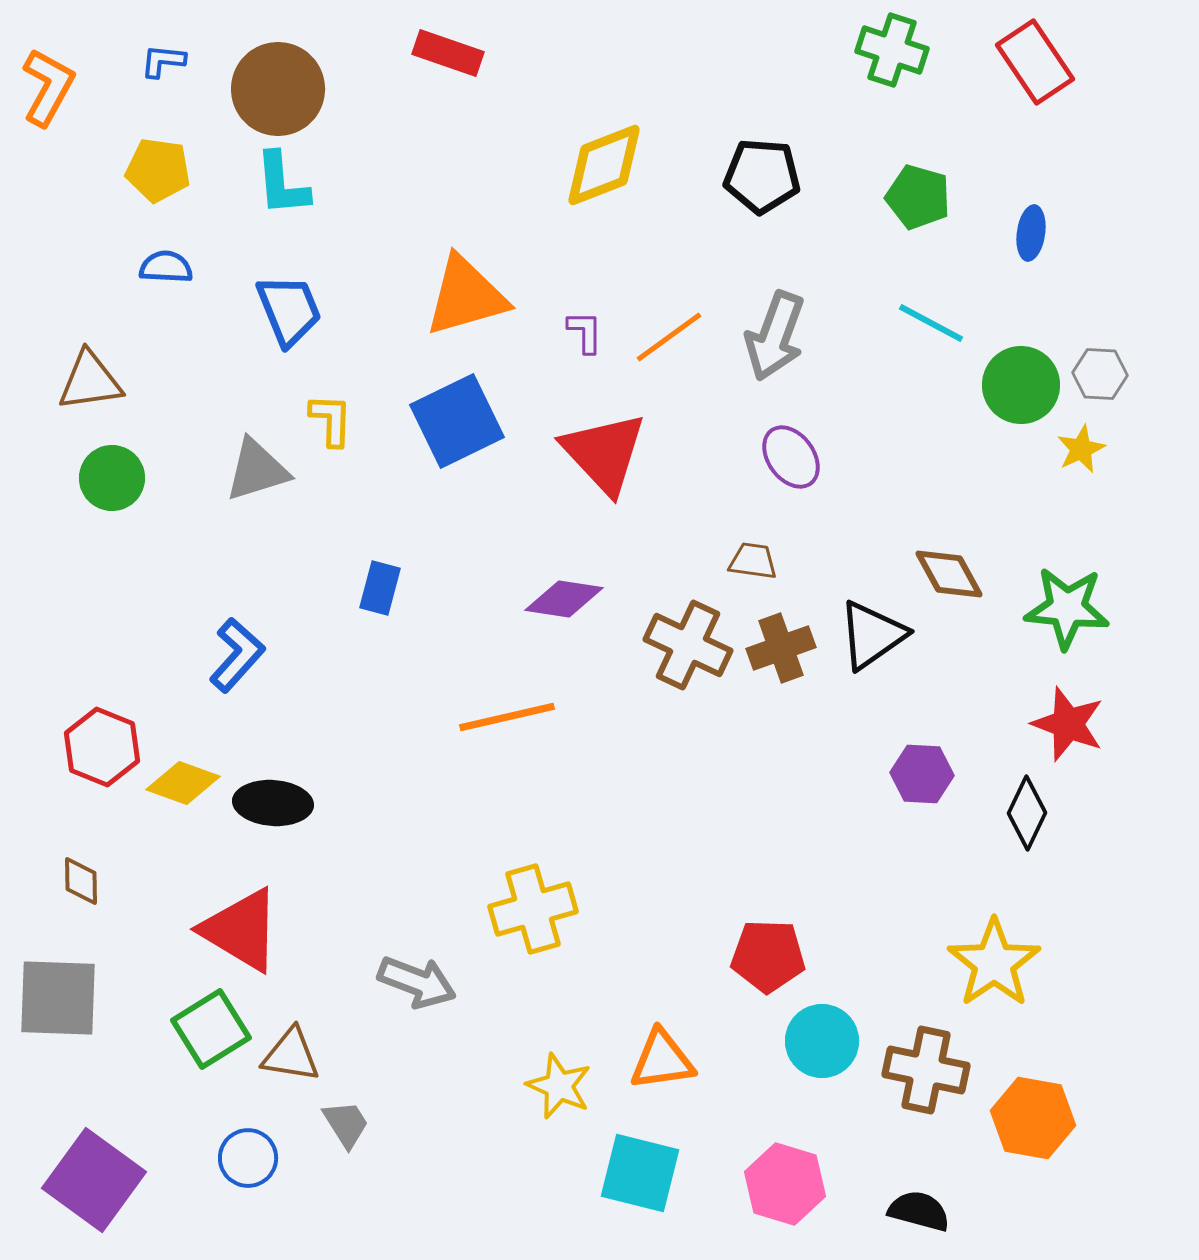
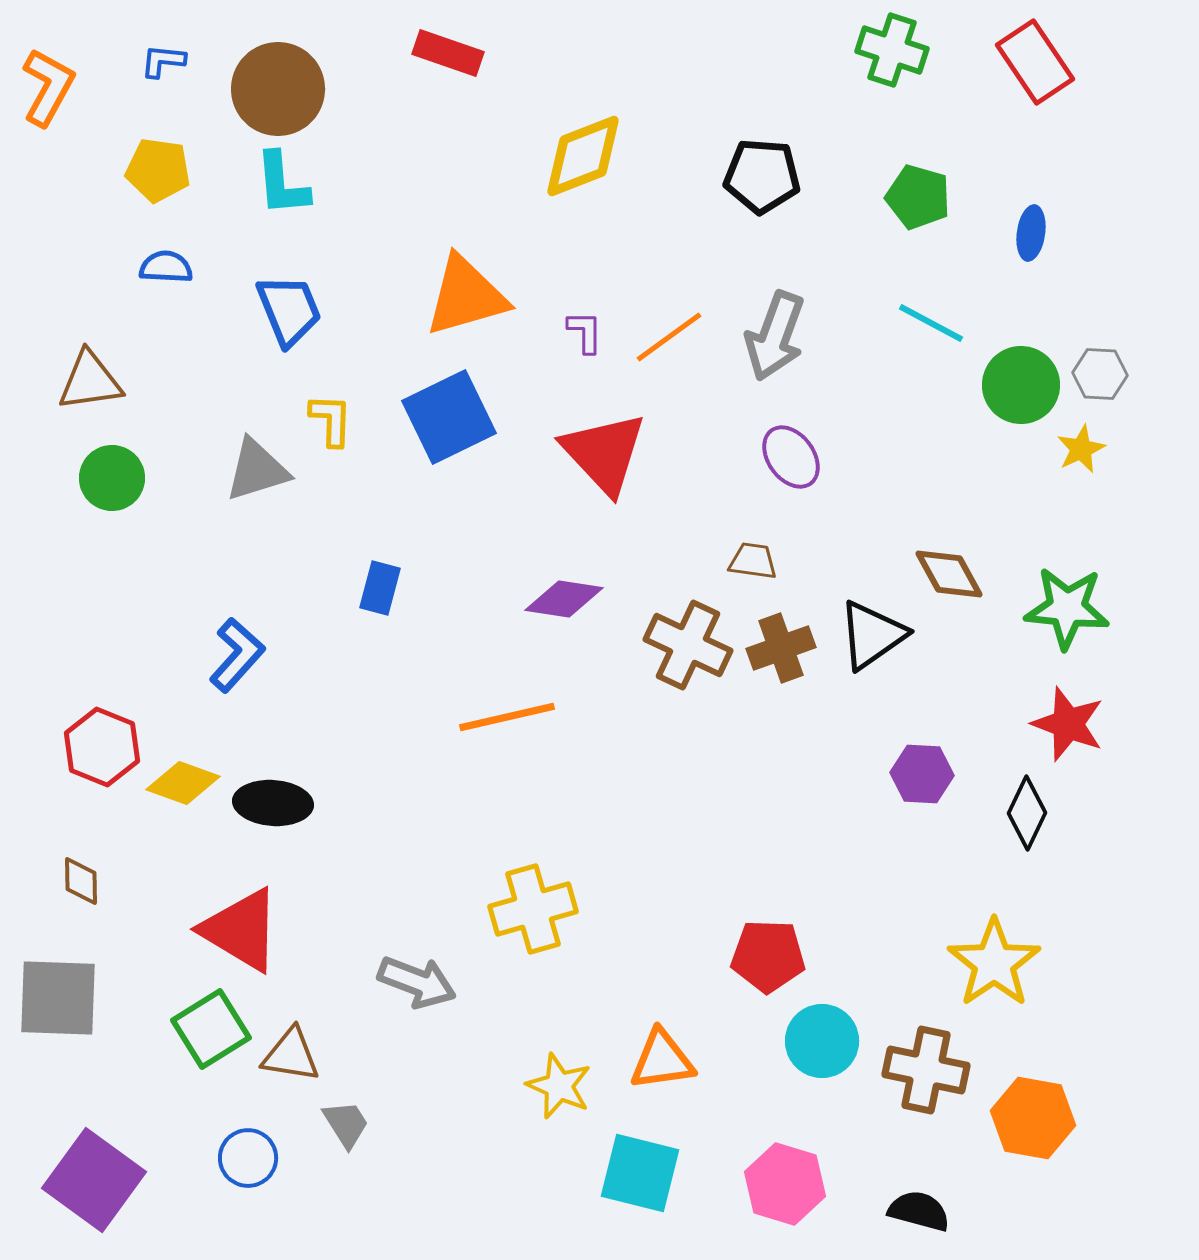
yellow diamond at (604, 165): moved 21 px left, 9 px up
blue square at (457, 421): moved 8 px left, 4 px up
